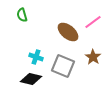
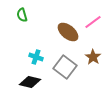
gray square: moved 2 px right, 1 px down; rotated 15 degrees clockwise
black diamond: moved 1 px left, 3 px down
